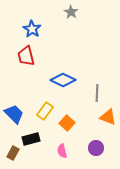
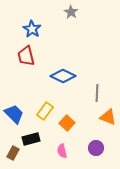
blue diamond: moved 4 px up
